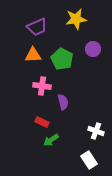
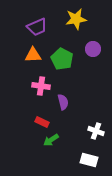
pink cross: moved 1 px left
white rectangle: rotated 42 degrees counterclockwise
